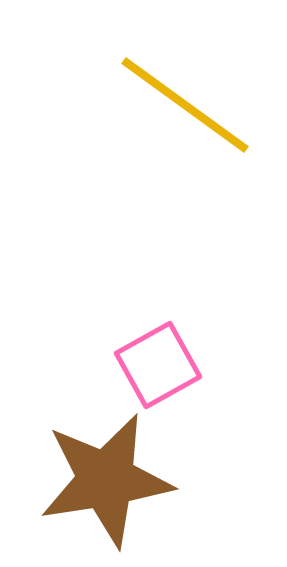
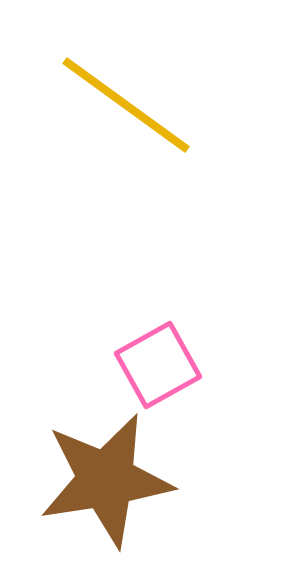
yellow line: moved 59 px left
